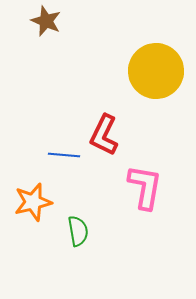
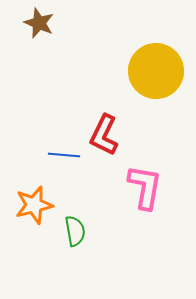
brown star: moved 7 px left, 2 px down
orange star: moved 1 px right, 3 px down
green semicircle: moved 3 px left
